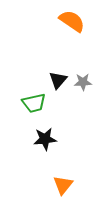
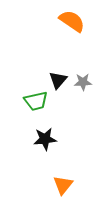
green trapezoid: moved 2 px right, 2 px up
